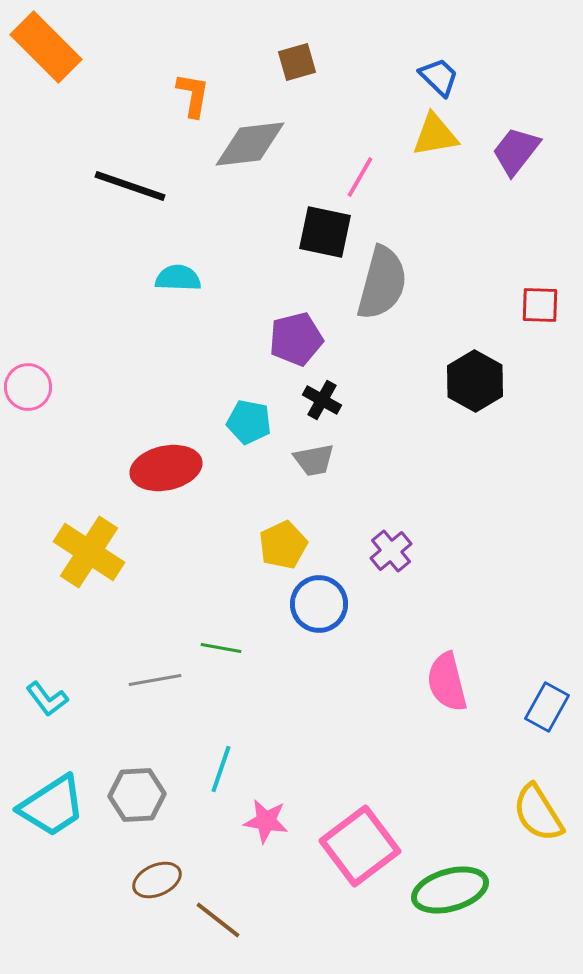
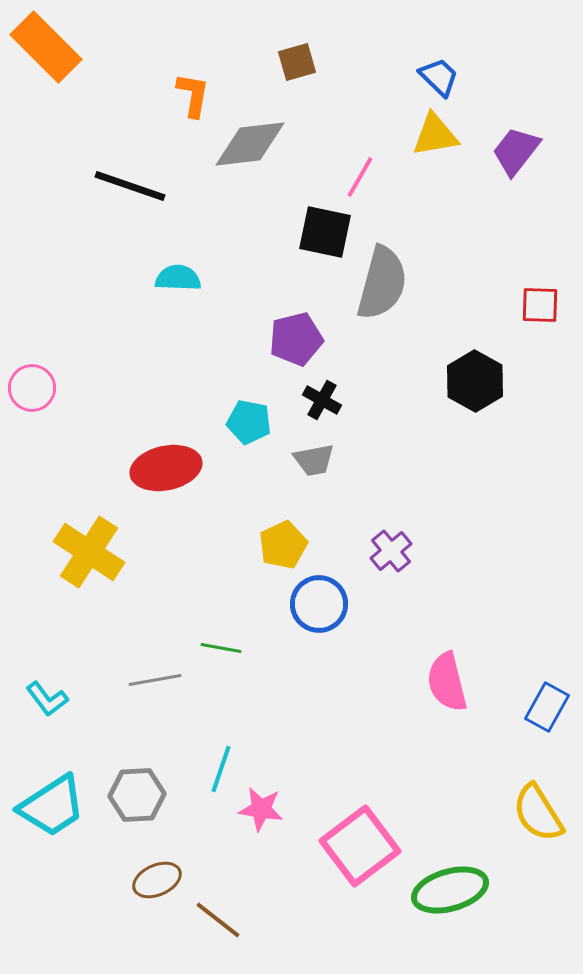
pink circle: moved 4 px right, 1 px down
pink star: moved 5 px left, 12 px up
